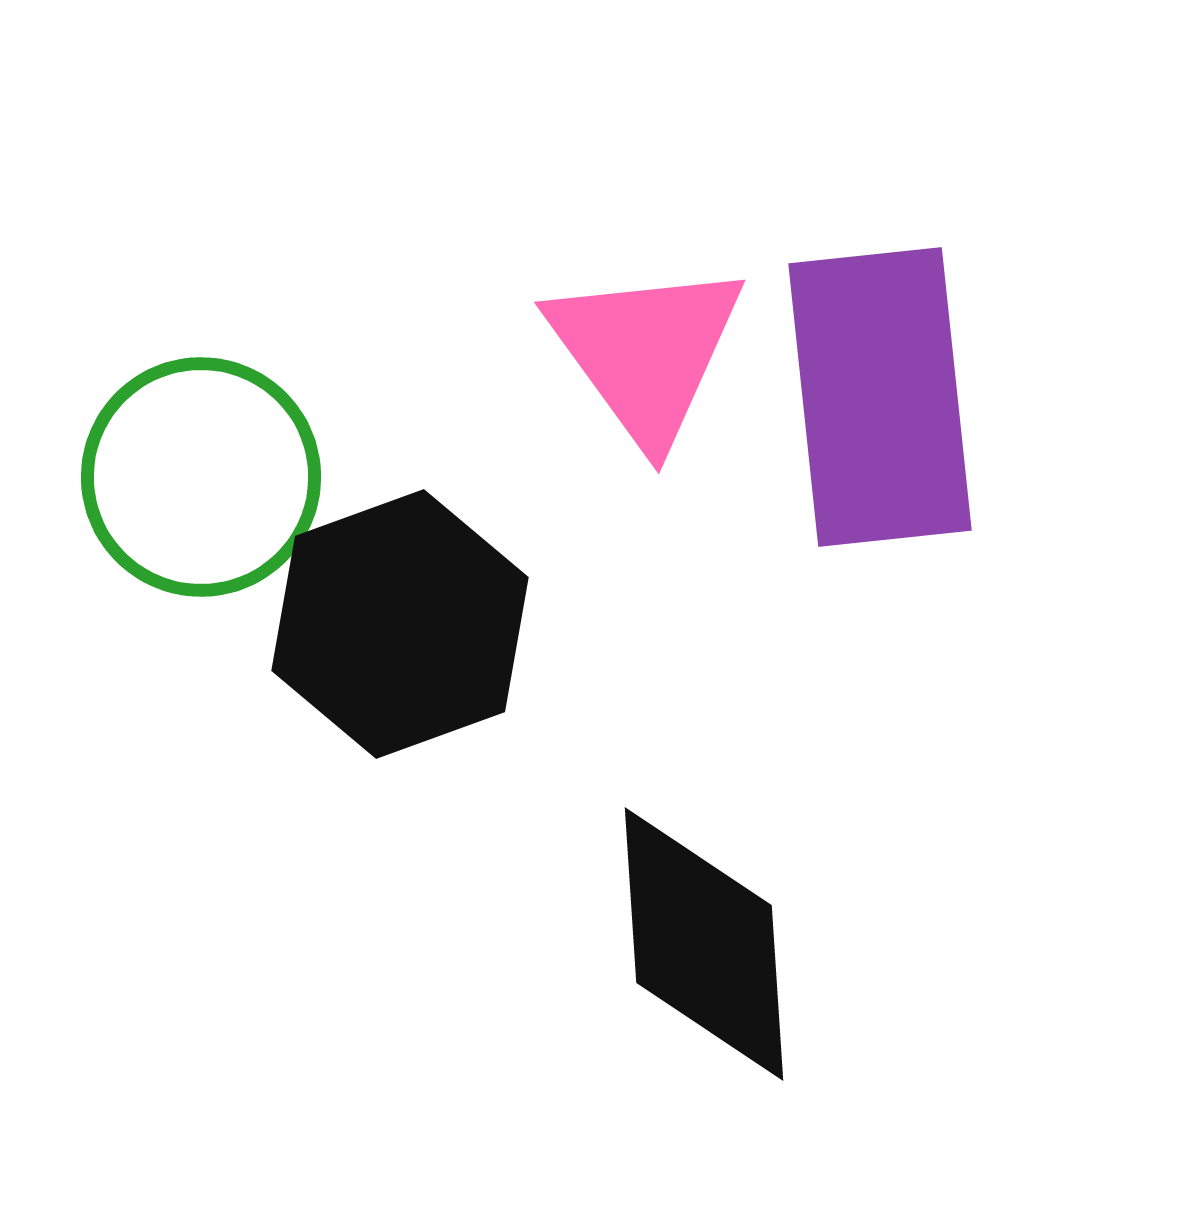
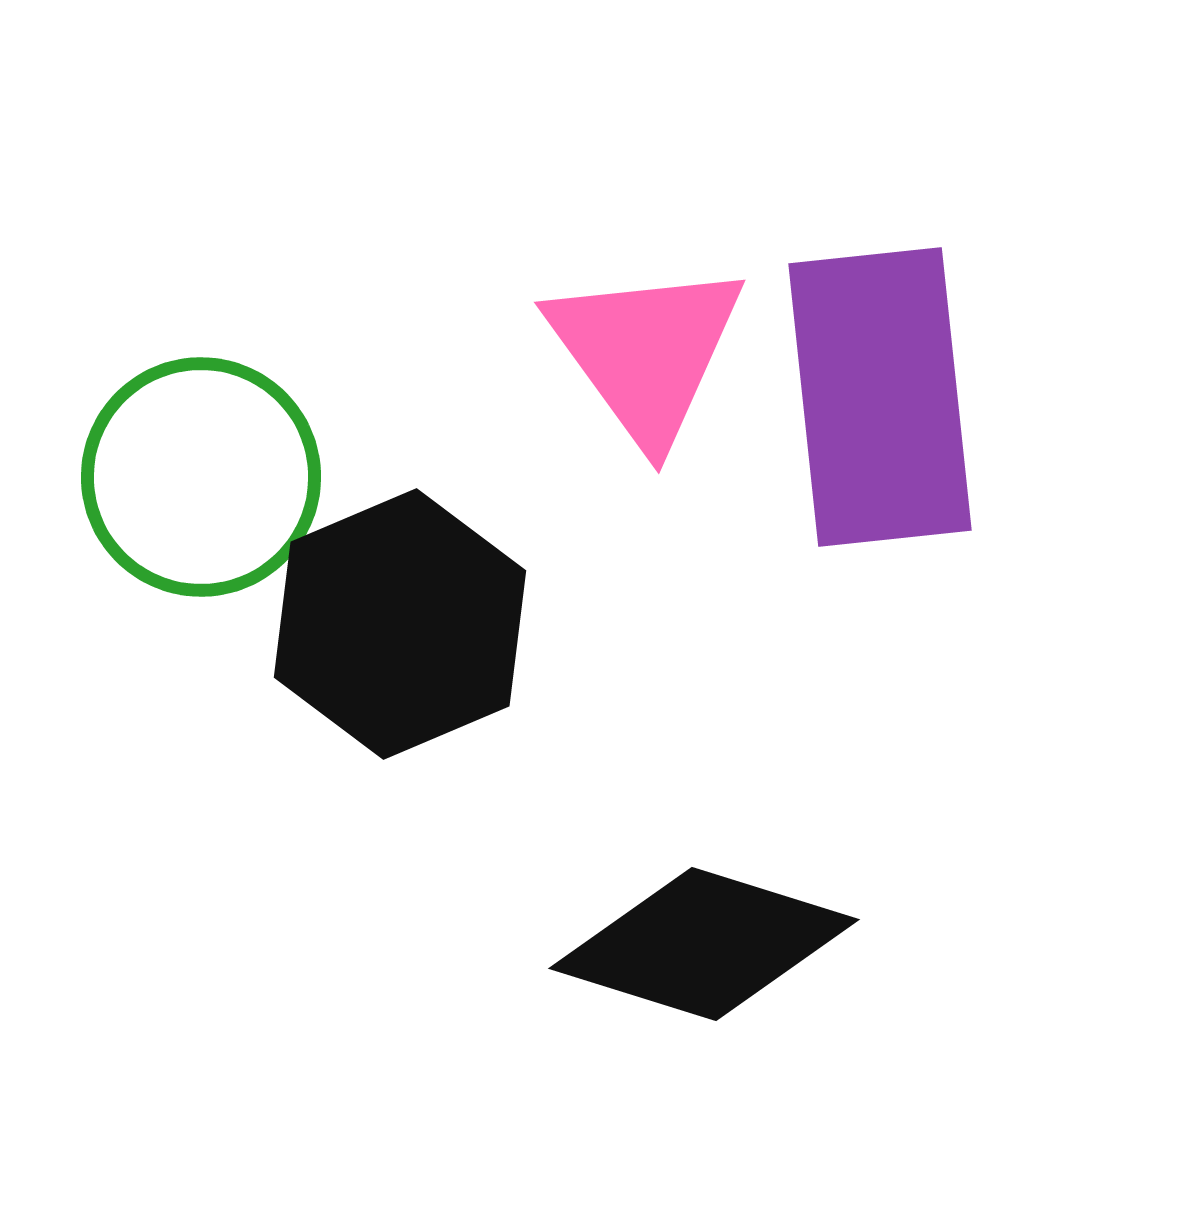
black hexagon: rotated 3 degrees counterclockwise
black diamond: rotated 69 degrees counterclockwise
